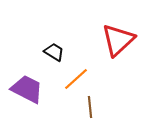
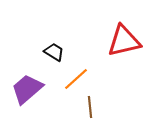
red triangle: moved 6 px right, 1 px down; rotated 30 degrees clockwise
purple trapezoid: rotated 68 degrees counterclockwise
